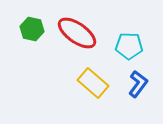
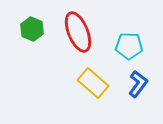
green hexagon: rotated 10 degrees clockwise
red ellipse: moved 1 px right, 1 px up; rotated 33 degrees clockwise
